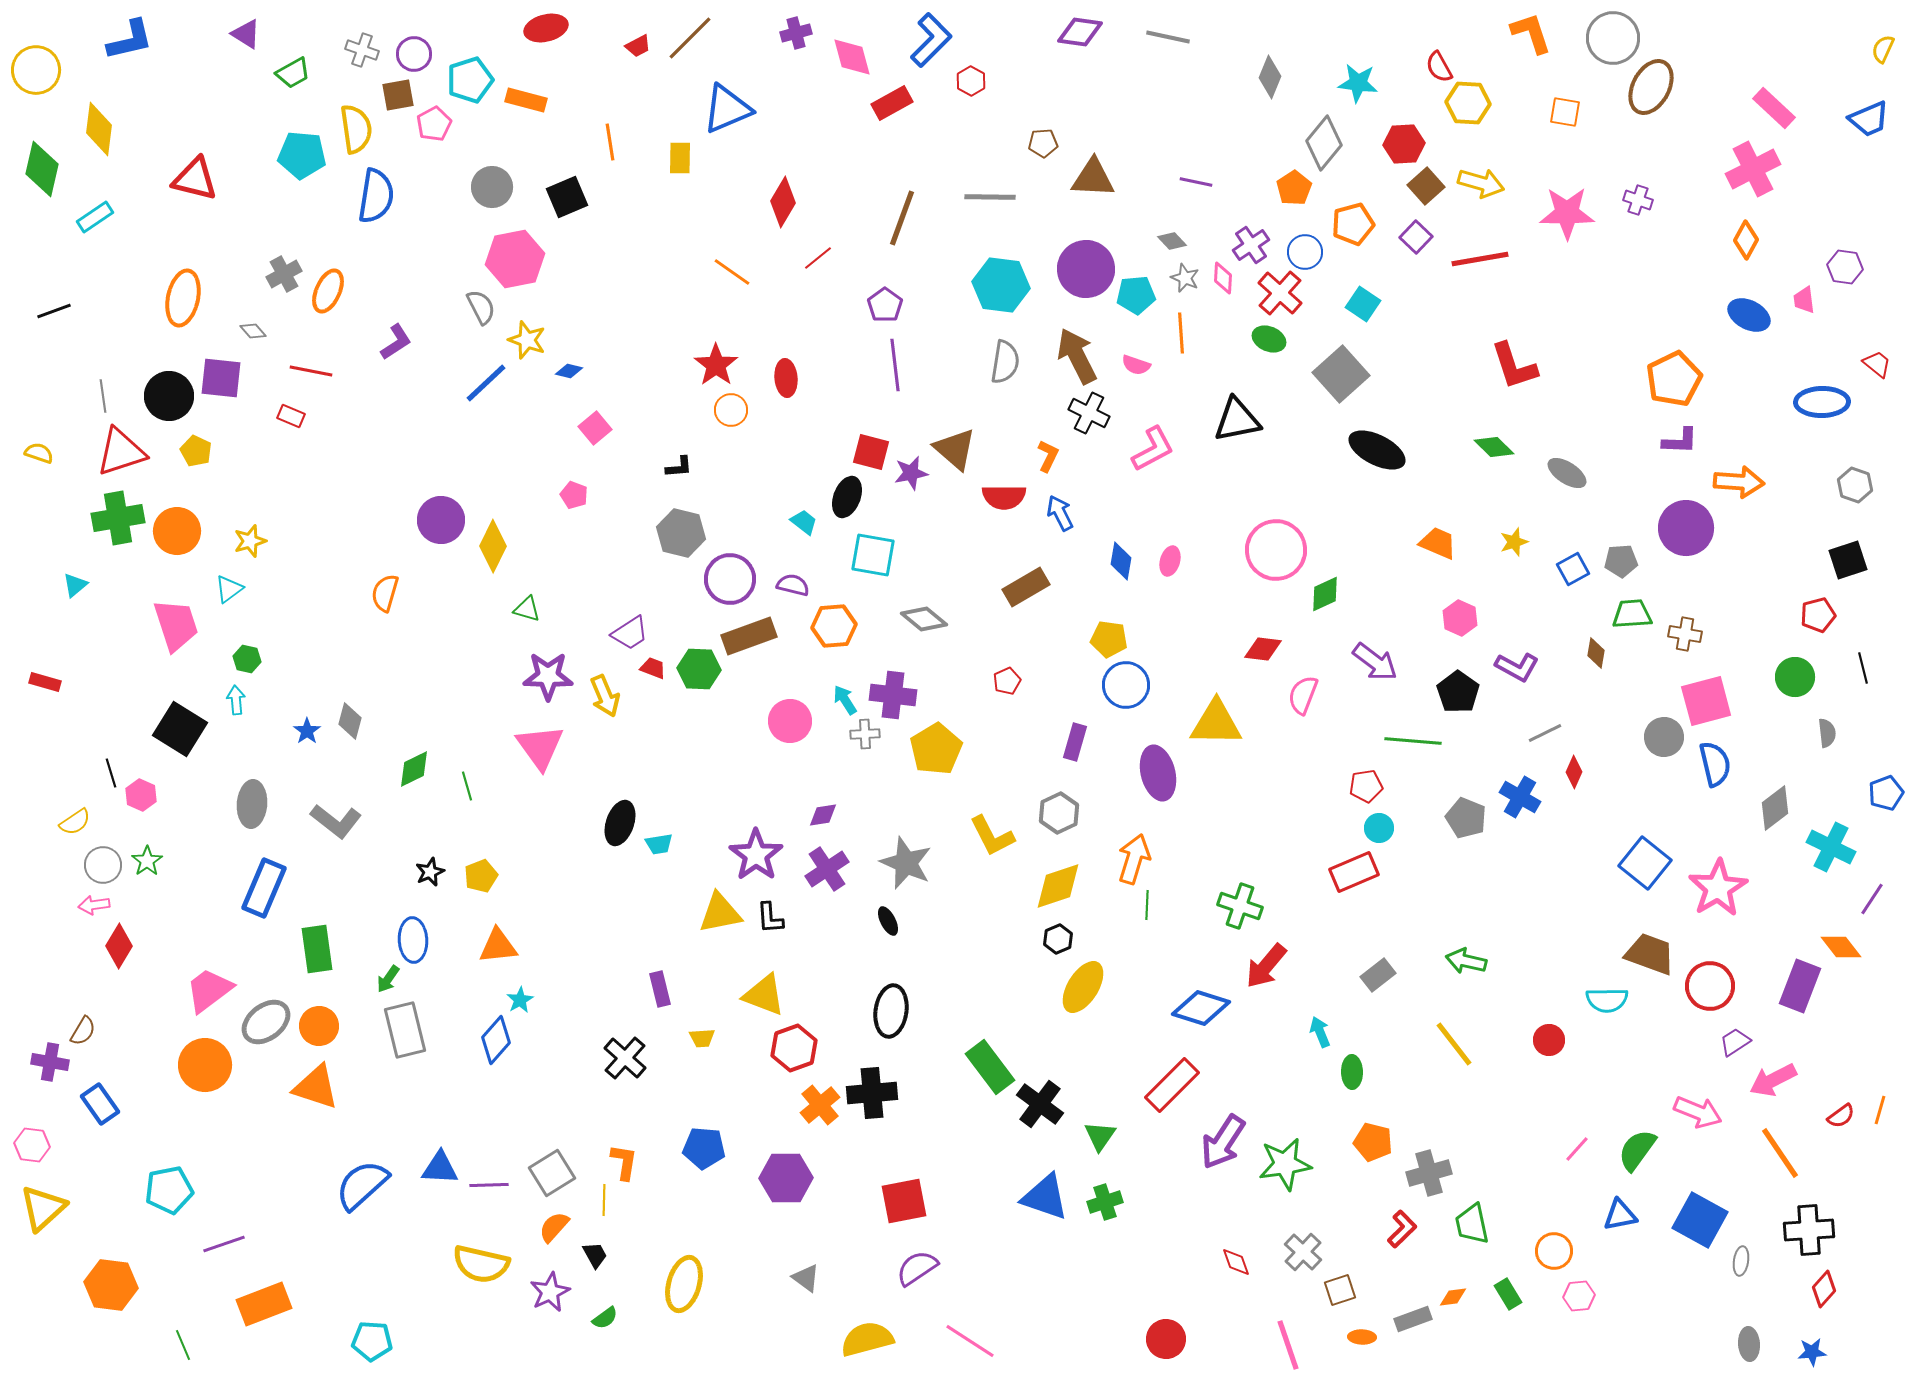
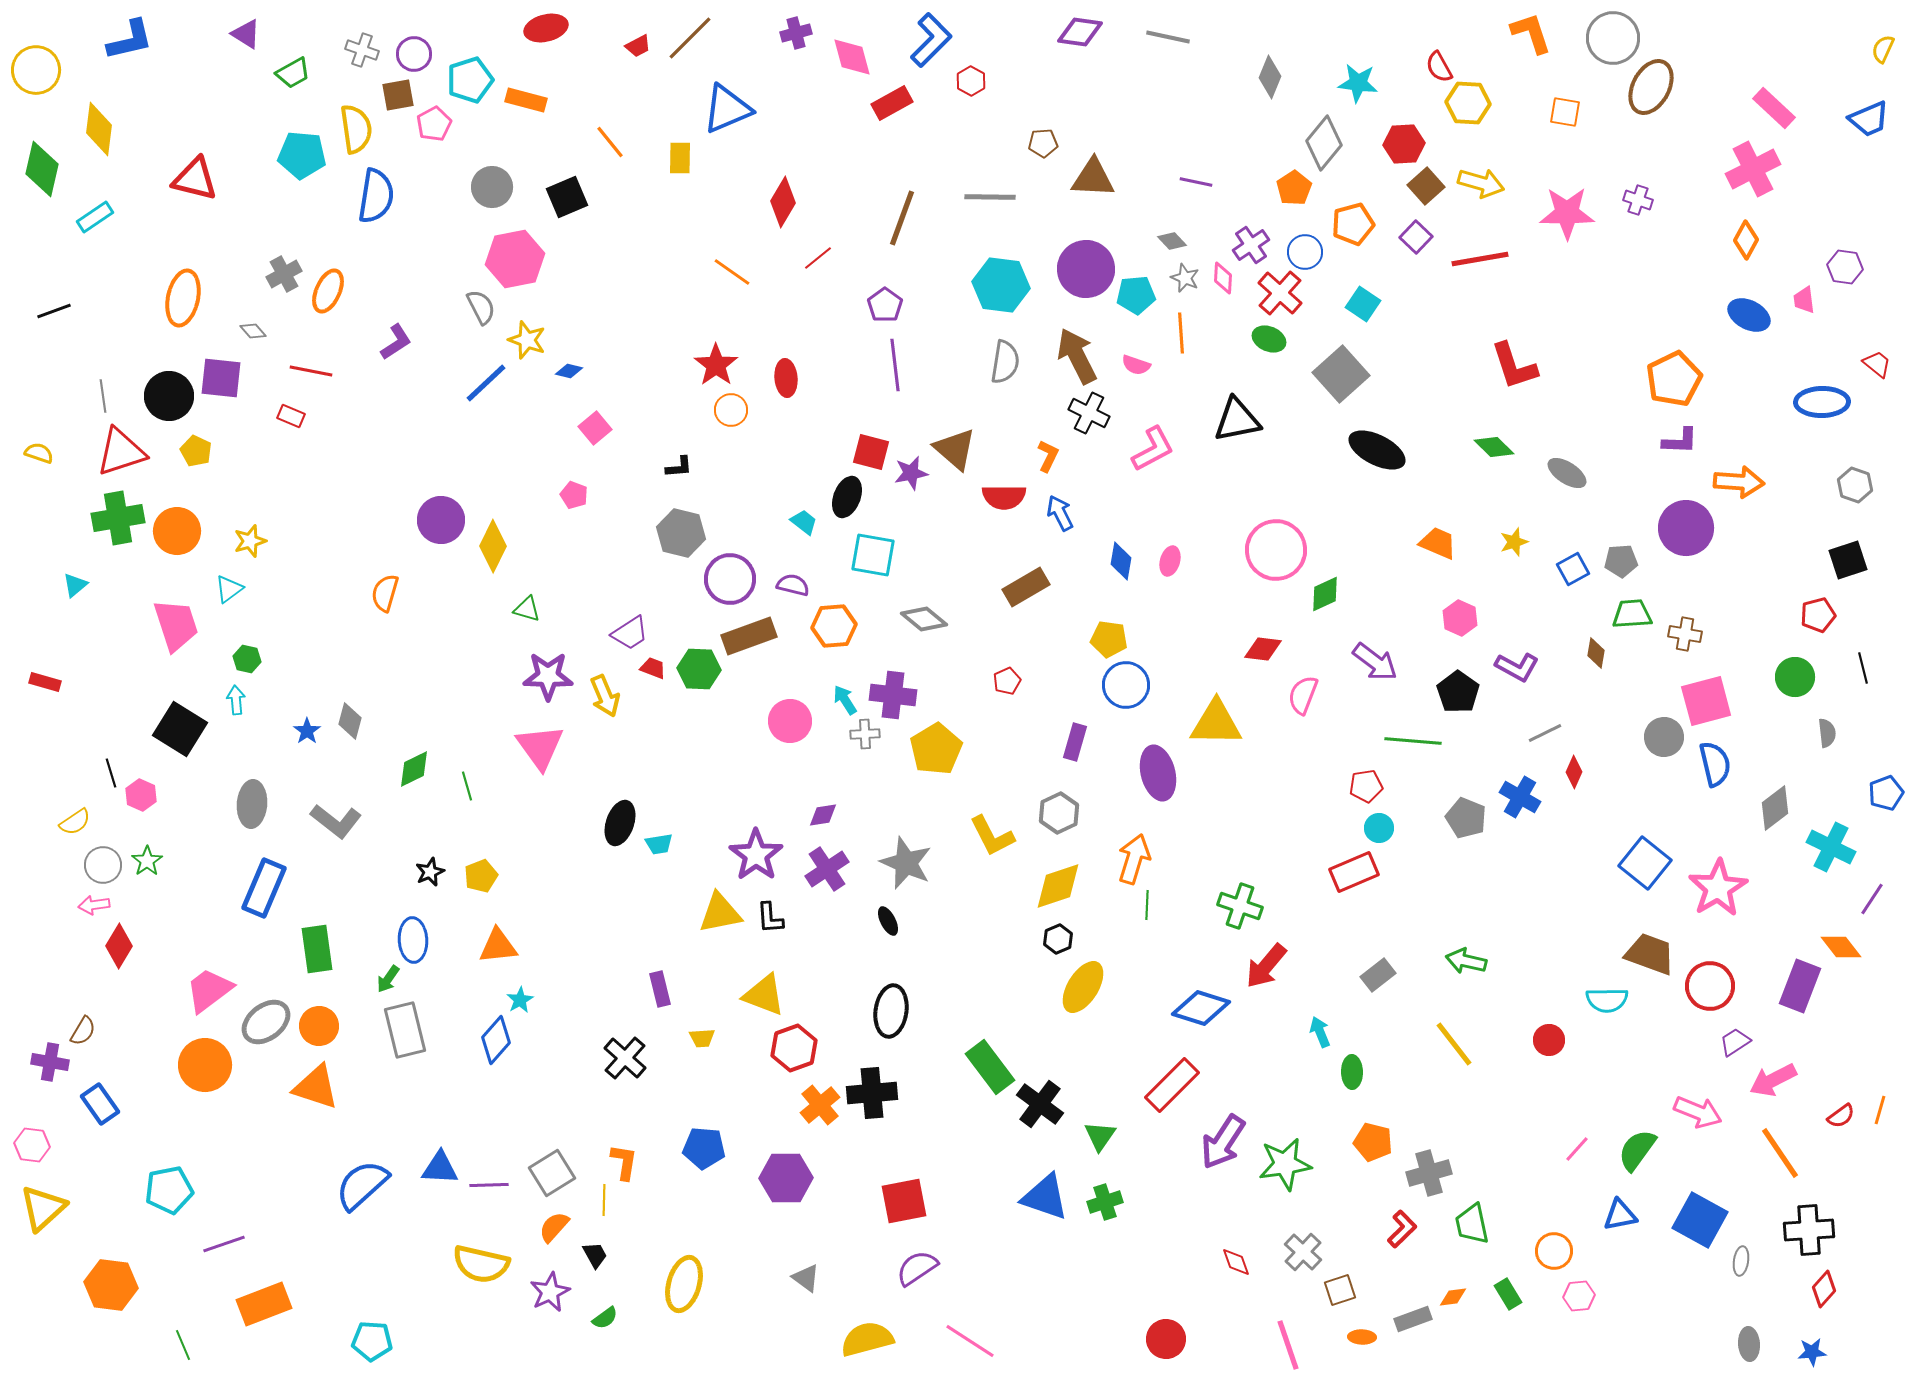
orange line at (610, 142): rotated 30 degrees counterclockwise
